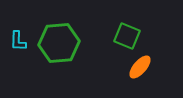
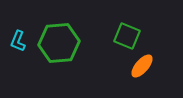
cyan L-shape: rotated 20 degrees clockwise
orange ellipse: moved 2 px right, 1 px up
